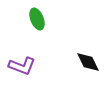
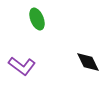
purple L-shape: rotated 16 degrees clockwise
